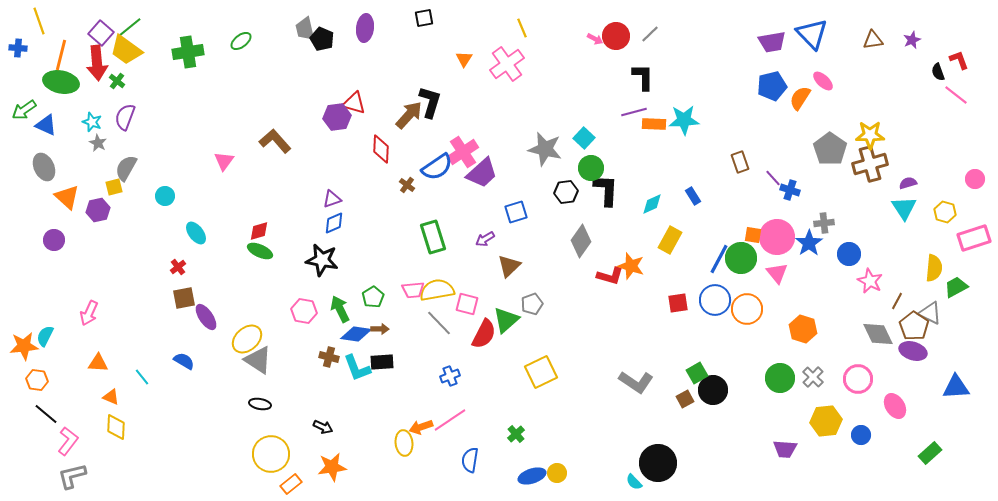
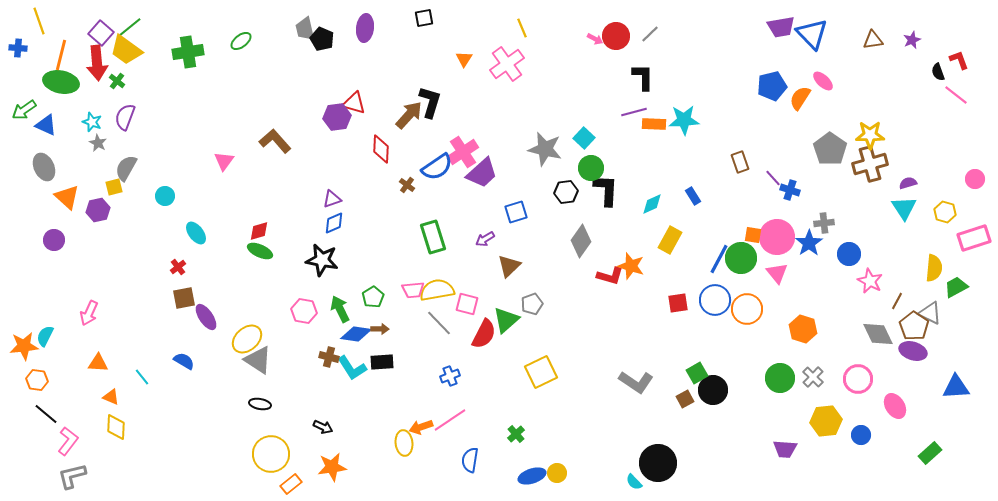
purple trapezoid at (772, 42): moved 9 px right, 15 px up
cyan L-shape at (357, 368): moved 5 px left; rotated 12 degrees counterclockwise
